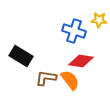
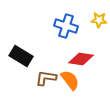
blue cross: moved 8 px left, 5 px up
red diamond: moved 2 px up
